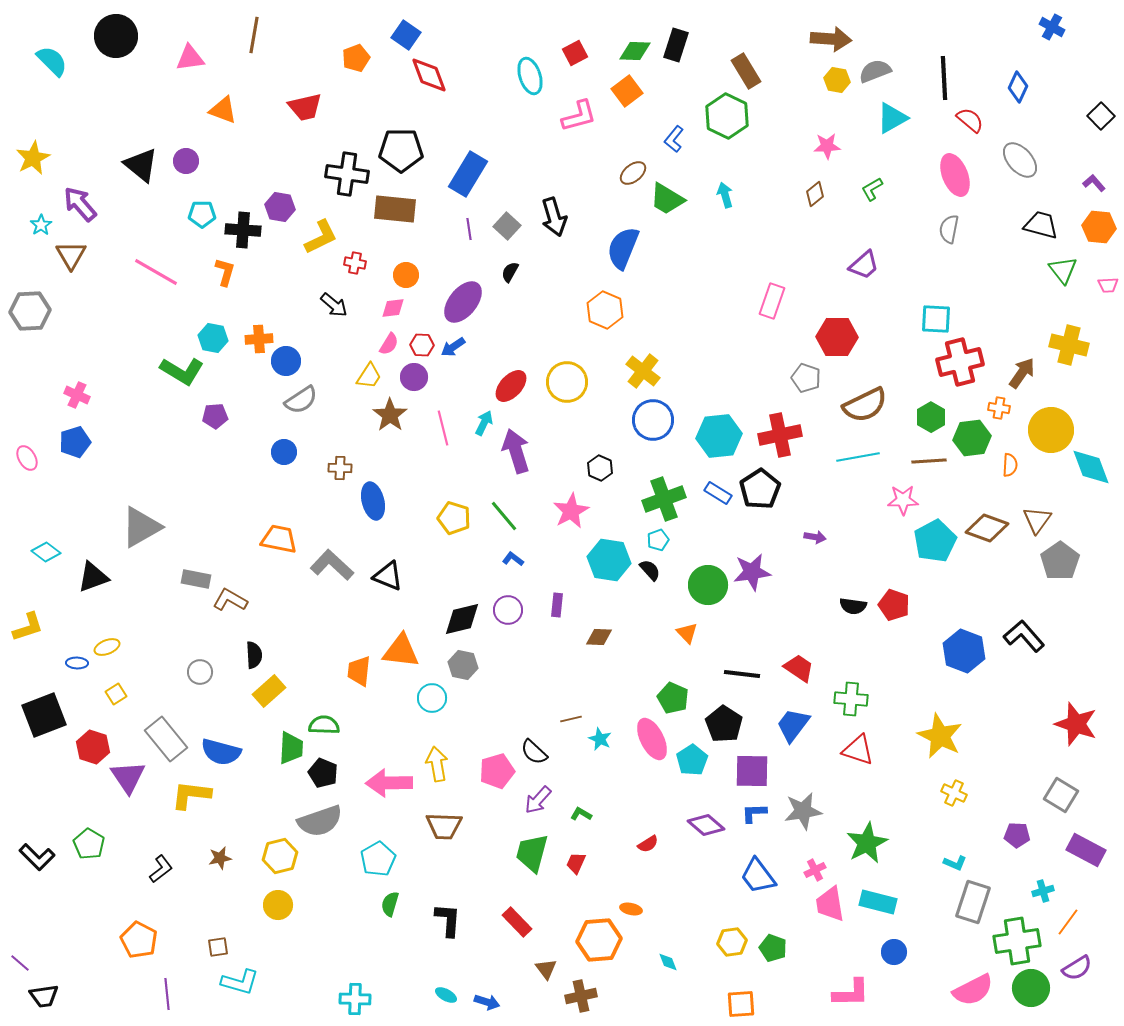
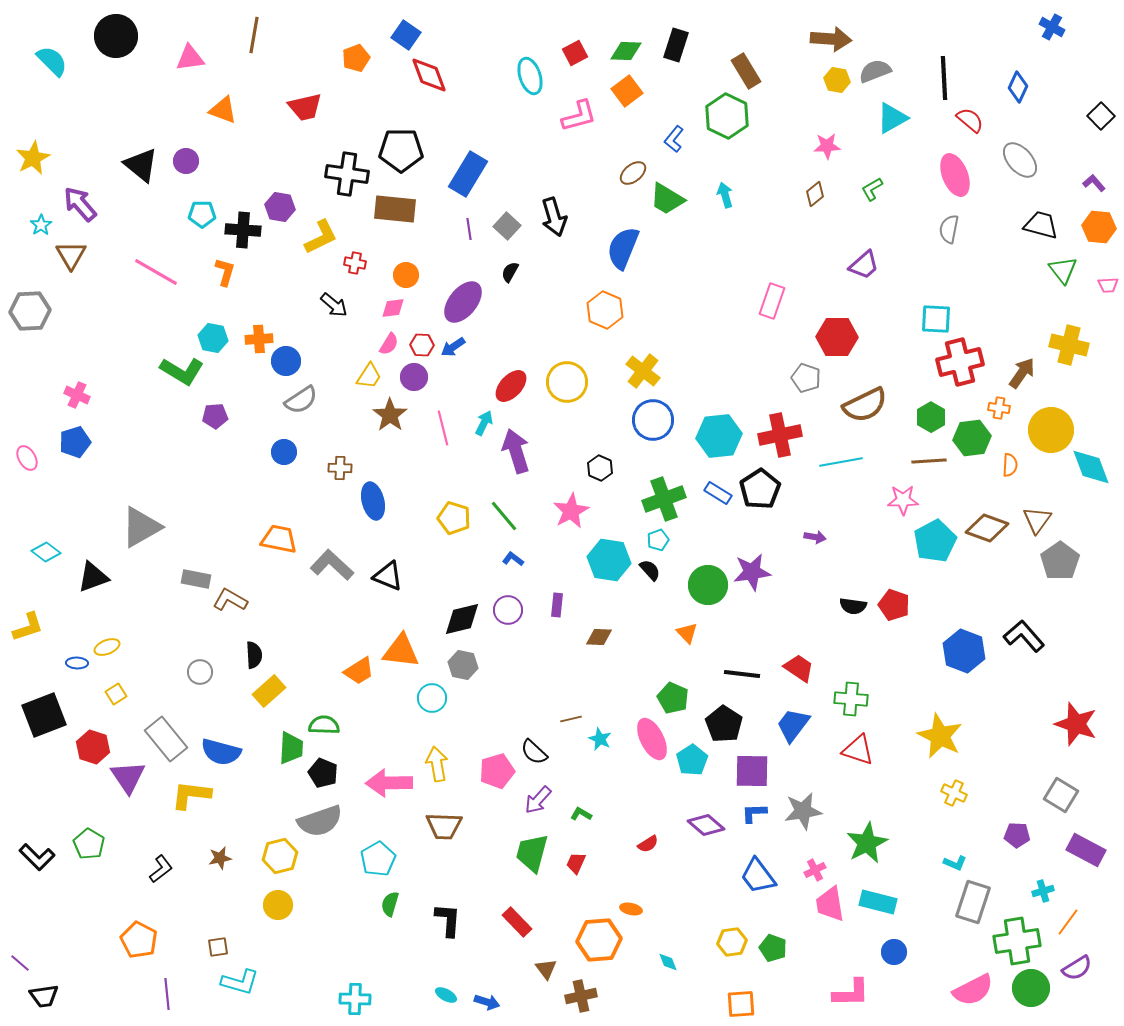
green diamond at (635, 51): moved 9 px left
cyan line at (858, 457): moved 17 px left, 5 px down
orange trapezoid at (359, 671): rotated 128 degrees counterclockwise
